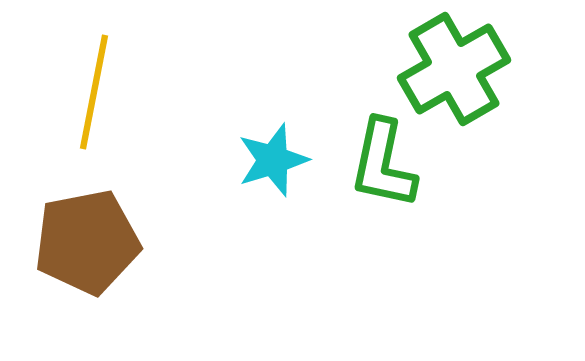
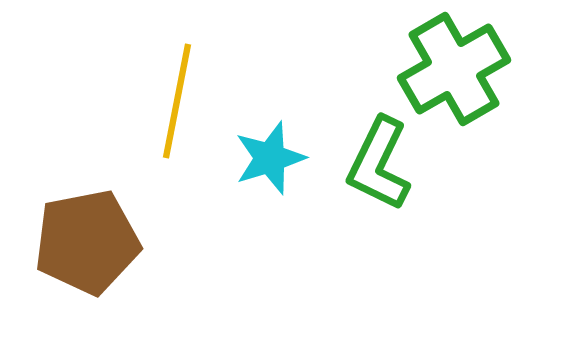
yellow line: moved 83 px right, 9 px down
cyan star: moved 3 px left, 2 px up
green L-shape: moved 4 px left; rotated 14 degrees clockwise
